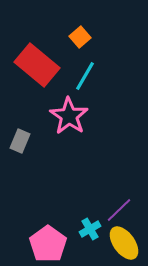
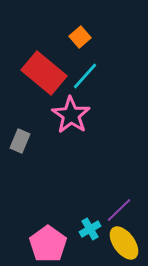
red rectangle: moved 7 px right, 8 px down
cyan line: rotated 12 degrees clockwise
pink star: moved 2 px right, 1 px up
